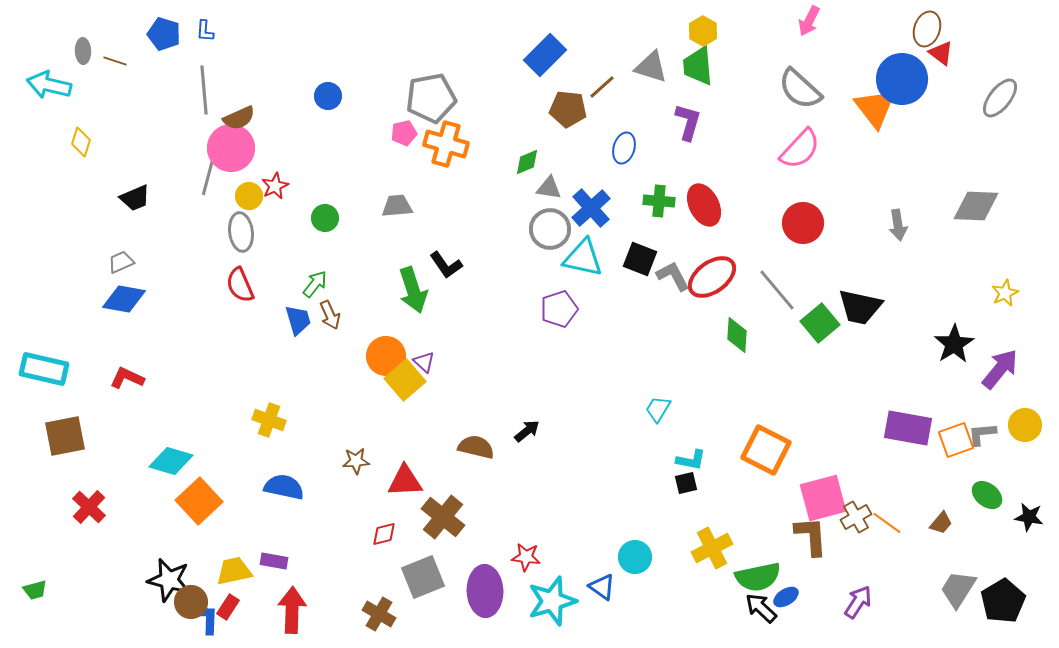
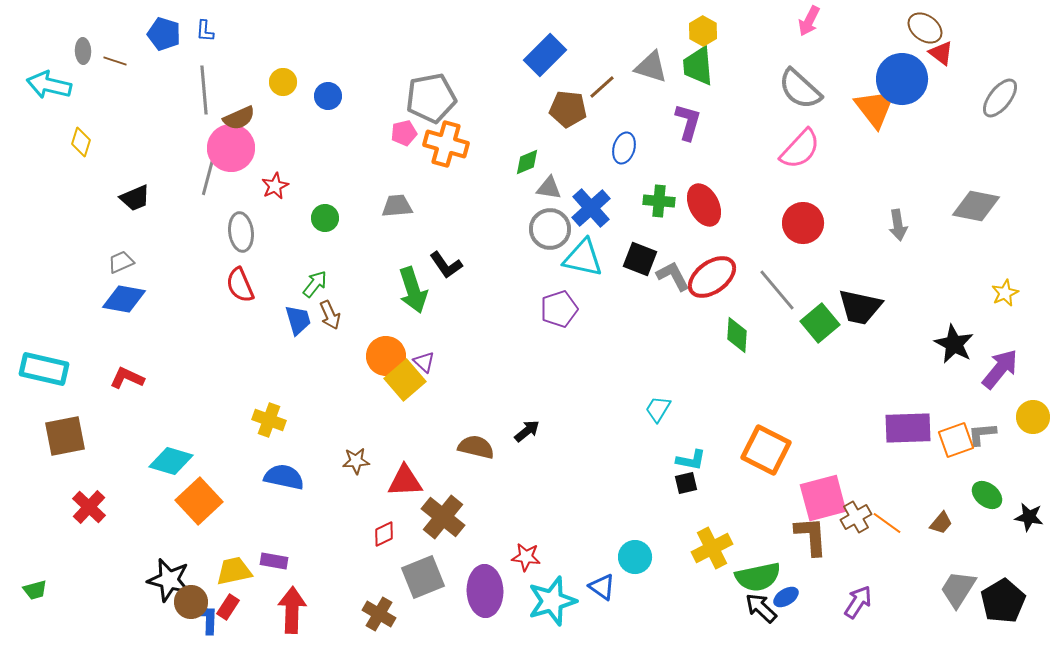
brown ellipse at (927, 29): moved 2 px left, 1 px up; rotated 72 degrees counterclockwise
yellow circle at (249, 196): moved 34 px right, 114 px up
gray diamond at (976, 206): rotated 9 degrees clockwise
black star at (954, 344): rotated 12 degrees counterclockwise
yellow circle at (1025, 425): moved 8 px right, 8 px up
purple rectangle at (908, 428): rotated 12 degrees counterclockwise
blue semicircle at (284, 487): moved 10 px up
red diamond at (384, 534): rotated 12 degrees counterclockwise
